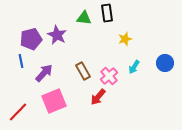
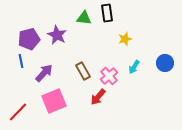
purple pentagon: moved 2 px left
